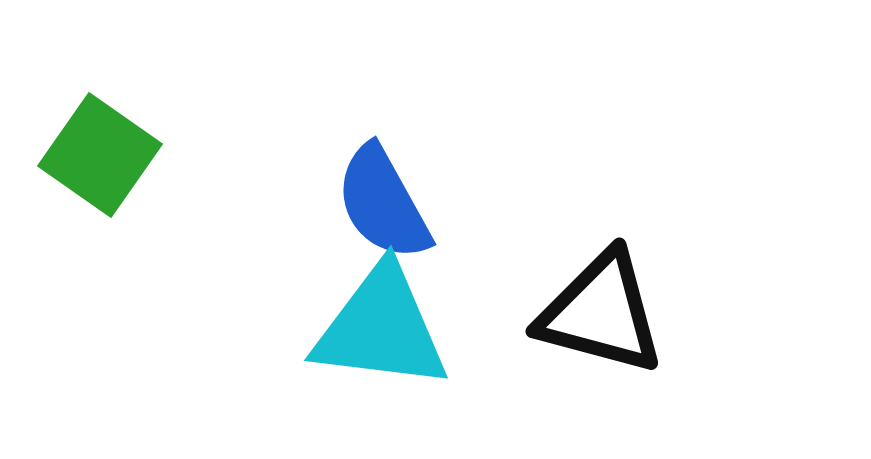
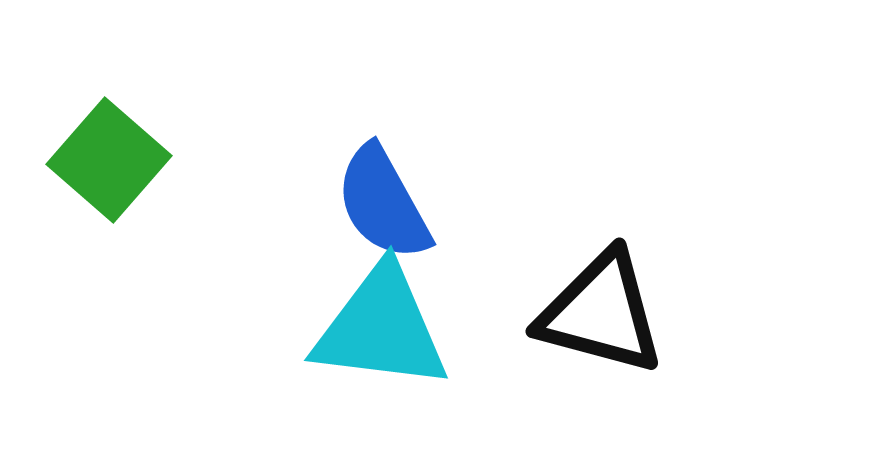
green square: moved 9 px right, 5 px down; rotated 6 degrees clockwise
